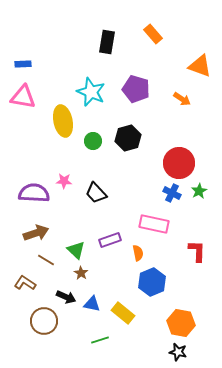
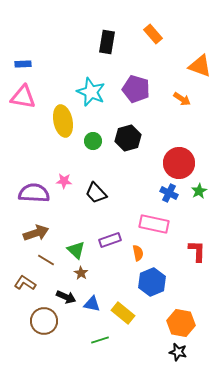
blue cross: moved 3 px left
